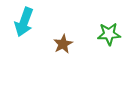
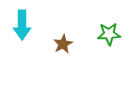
cyan arrow: moved 2 px left, 3 px down; rotated 20 degrees counterclockwise
